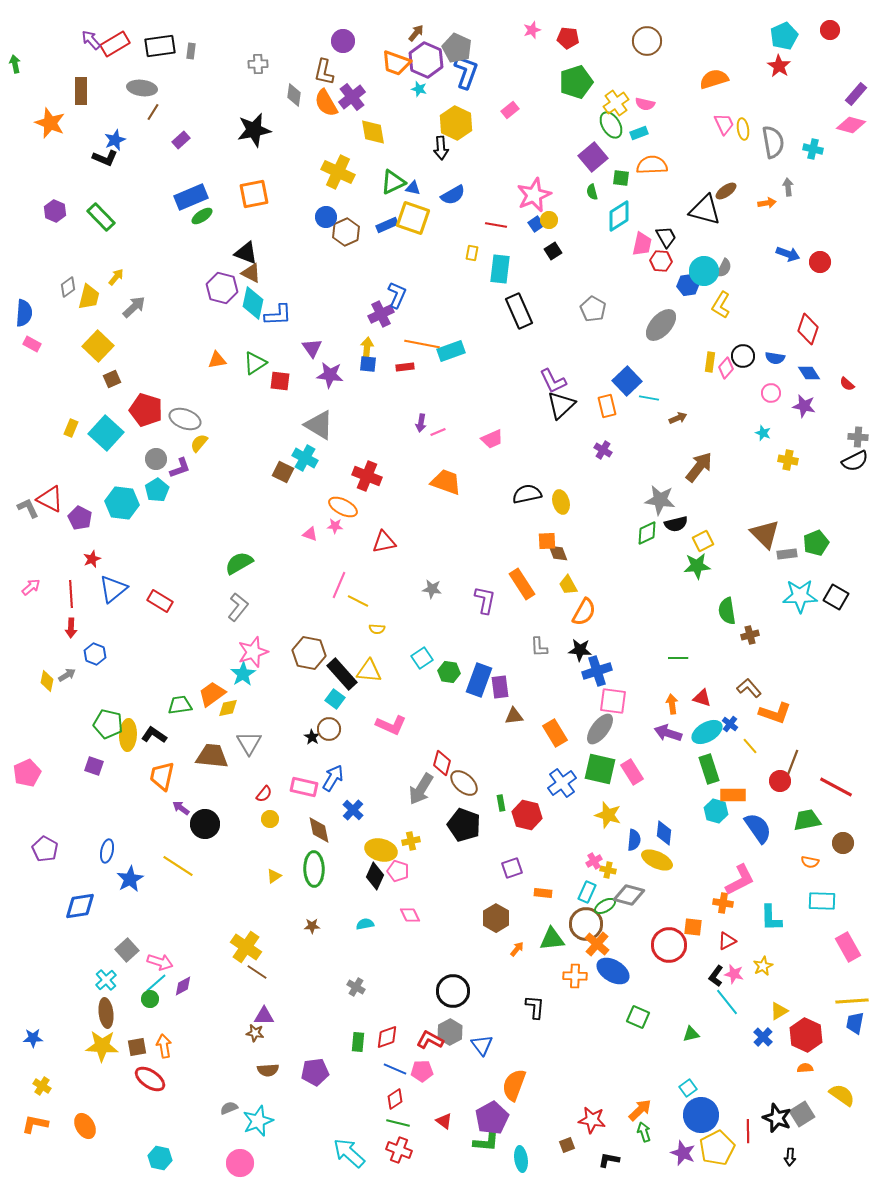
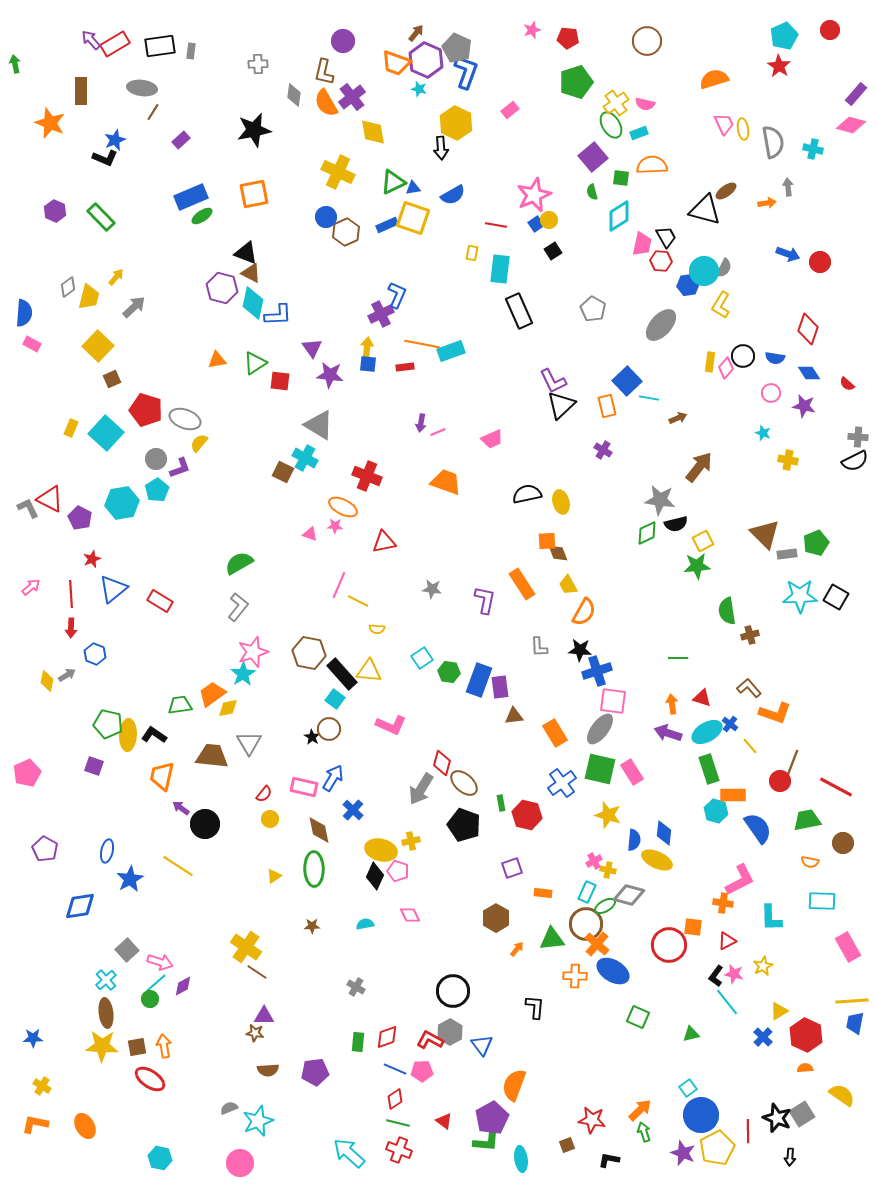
blue triangle at (413, 188): rotated 21 degrees counterclockwise
cyan hexagon at (122, 503): rotated 16 degrees counterclockwise
